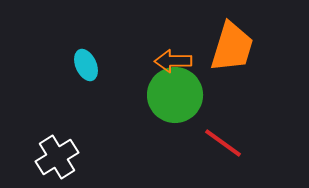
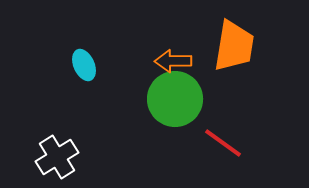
orange trapezoid: moved 2 px right, 1 px up; rotated 8 degrees counterclockwise
cyan ellipse: moved 2 px left
green circle: moved 4 px down
